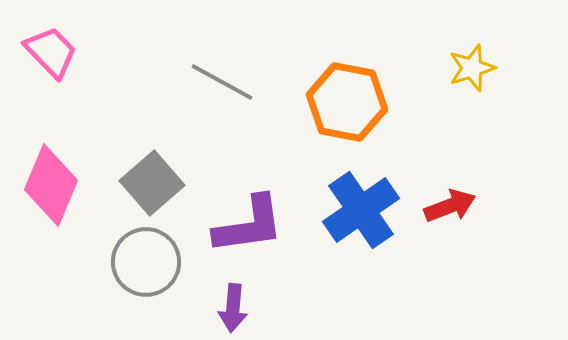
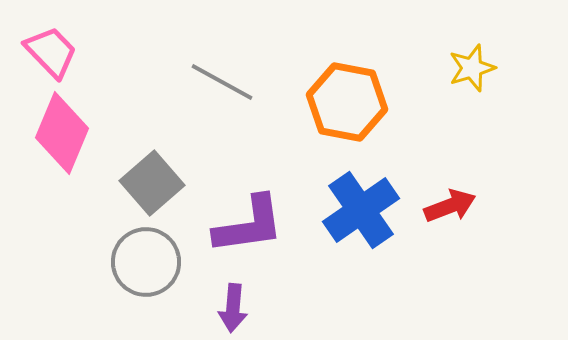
pink diamond: moved 11 px right, 52 px up
